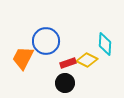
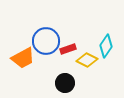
cyan diamond: moved 1 px right, 2 px down; rotated 30 degrees clockwise
orange trapezoid: rotated 145 degrees counterclockwise
red rectangle: moved 14 px up
